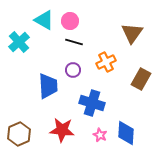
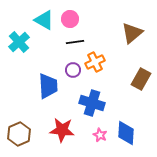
pink circle: moved 2 px up
brown triangle: rotated 15 degrees clockwise
black line: moved 1 px right; rotated 24 degrees counterclockwise
orange cross: moved 11 px left
